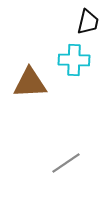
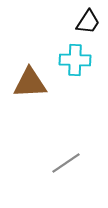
black trapezoid: rotated 20 degrees clockwise
cyan cross: moved 1 px right
